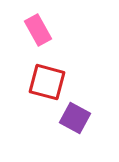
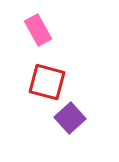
purple square: moved 5 px left; rotated 20 degrees clockwise
